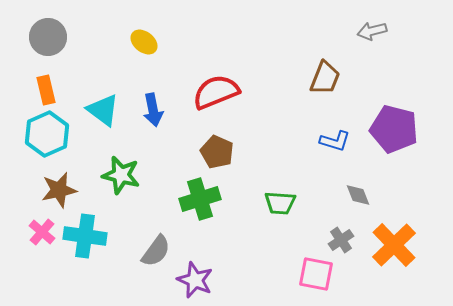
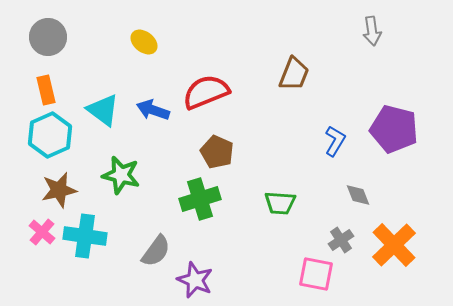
gray arrow: rotated 84 degrees counterclockwise
brown trapezoid: moved 31 px left, 4 px up
red semicircle: moved 10 px left
blue arrow: rotated 120 degrees clockwise
cyan hexagon: moved 3 px right, 1 px down
blue L-shape: rotated 76 degrees counterclockwise
